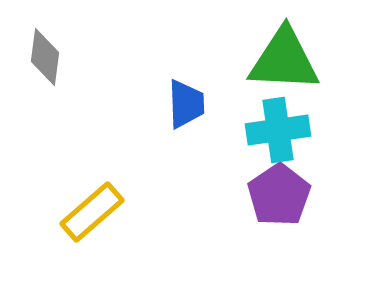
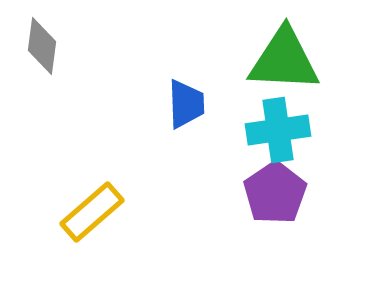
gray diamond: moved 3 px left, 11 px up
purple pentagon: moved 4 px left, 2 px up
